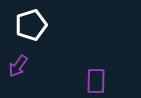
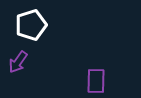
purple arrow: moved 4 px up
